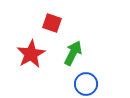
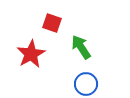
green arrow: moved 8 px right, 6 px up; rotated 60 degrees counterclockwise
